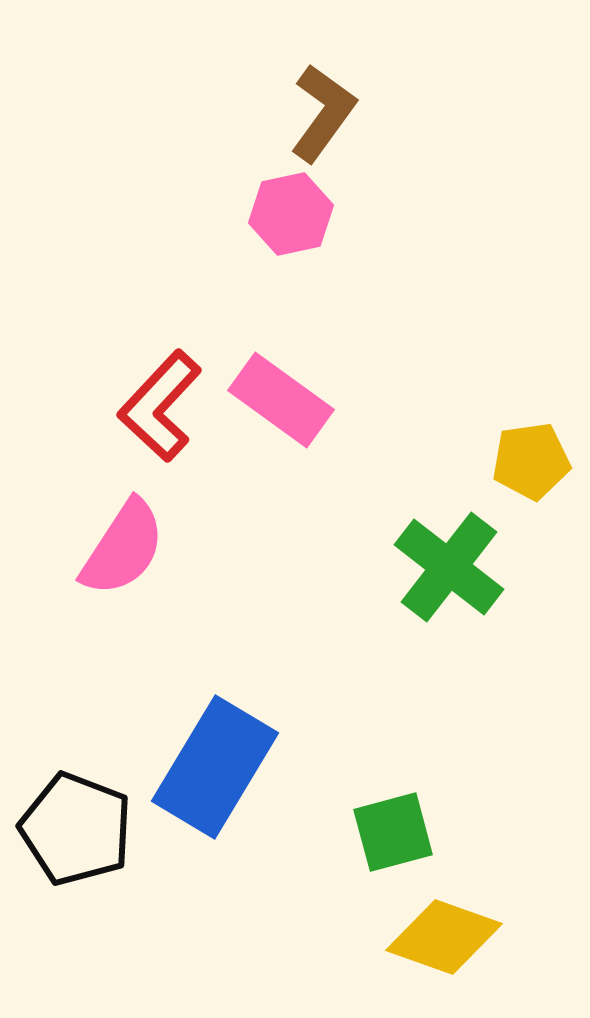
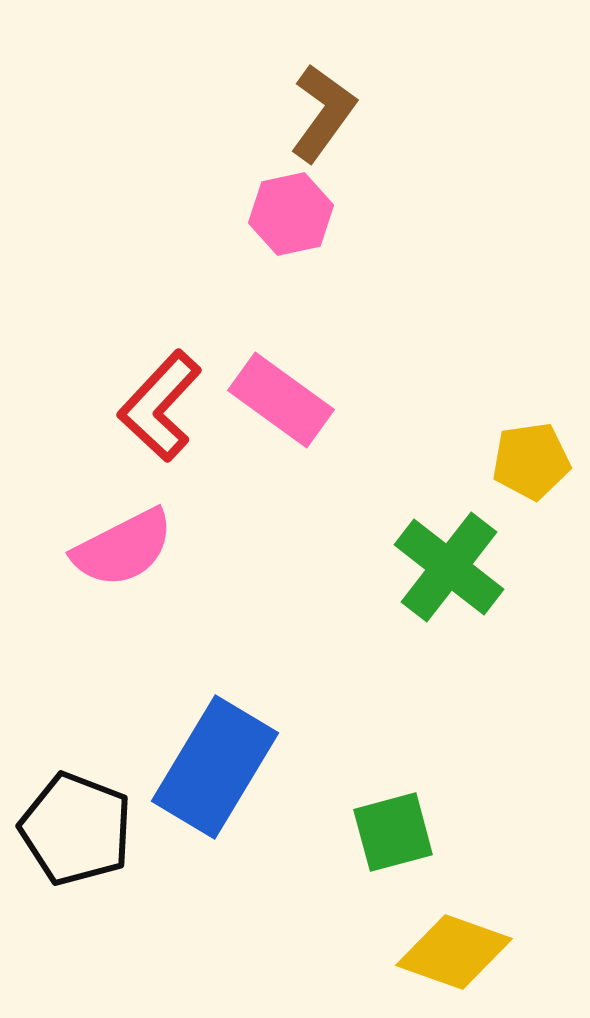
pink semicircle: rotated 30 degrees clockwise
yellow diamond: moved 10 px right, 15 px down
